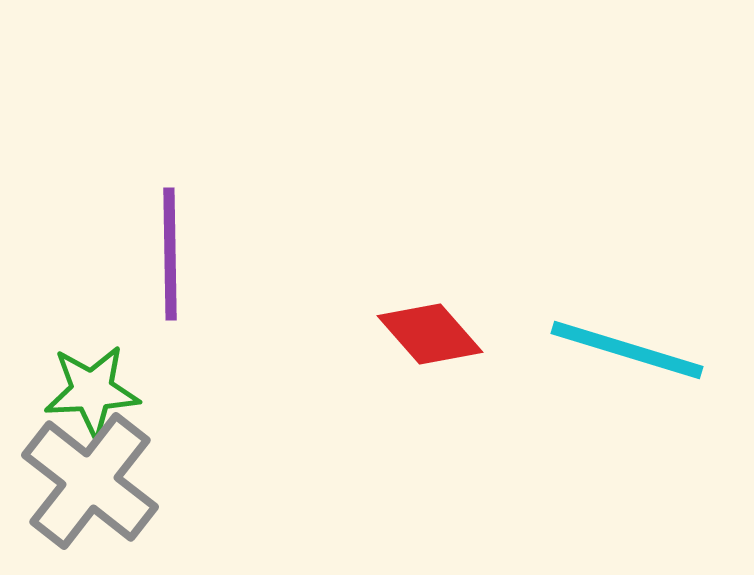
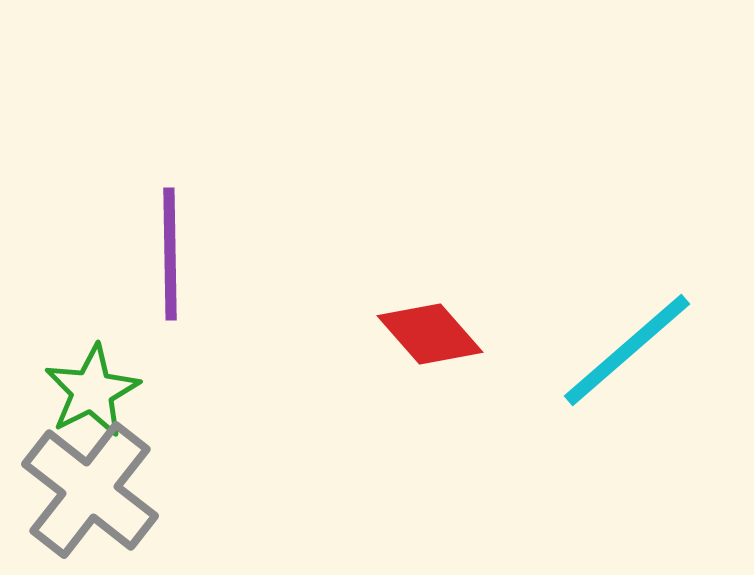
cyan line: rotated 58 degrees counterclockwise
green star: rotated 24 degrees counterclockwise
gray cross: moved 9 px down
